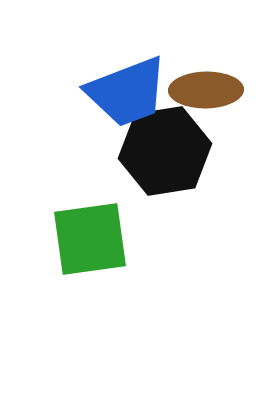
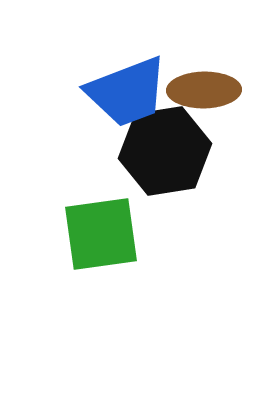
brown ellipse: moved 2 px left
green square: moved 11 px right, 5 px up
